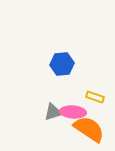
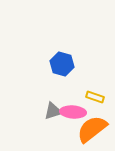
blue hexagon: rotated 20 degrees clockwise
gray triangle: moved 1 px up
orange semicircle: moved 3 px right; rotated 72 degrees counterclockwise
